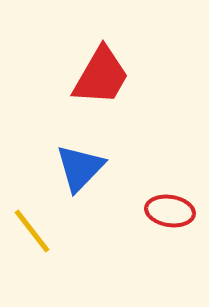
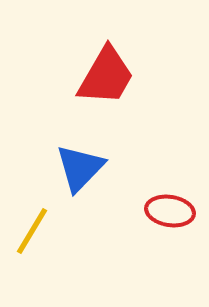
red trapezoid: moved 5 px right
yellow line: rotated 69 degrees clockwise
